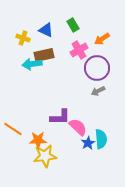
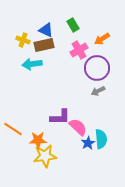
yellow cross: moved 2 px down
brown rectangle: moved 10 px up
